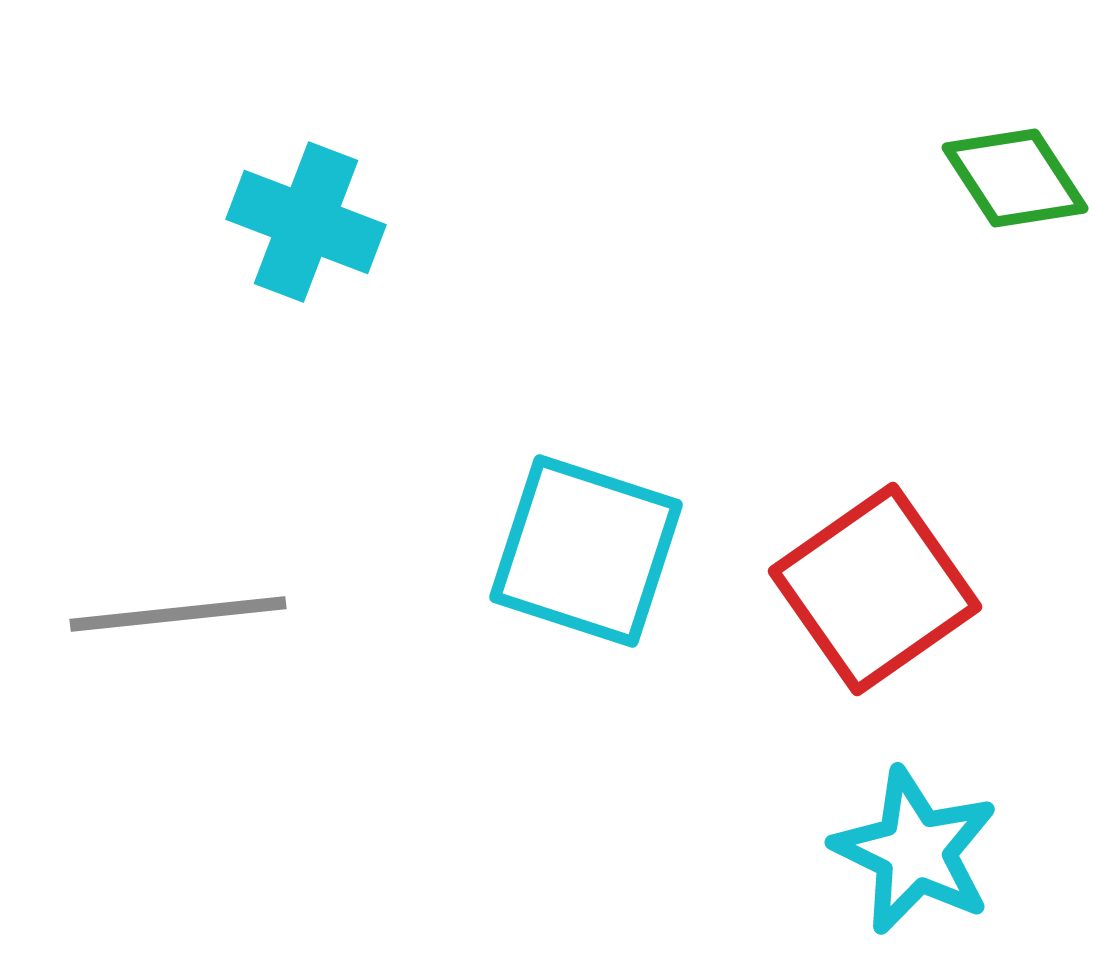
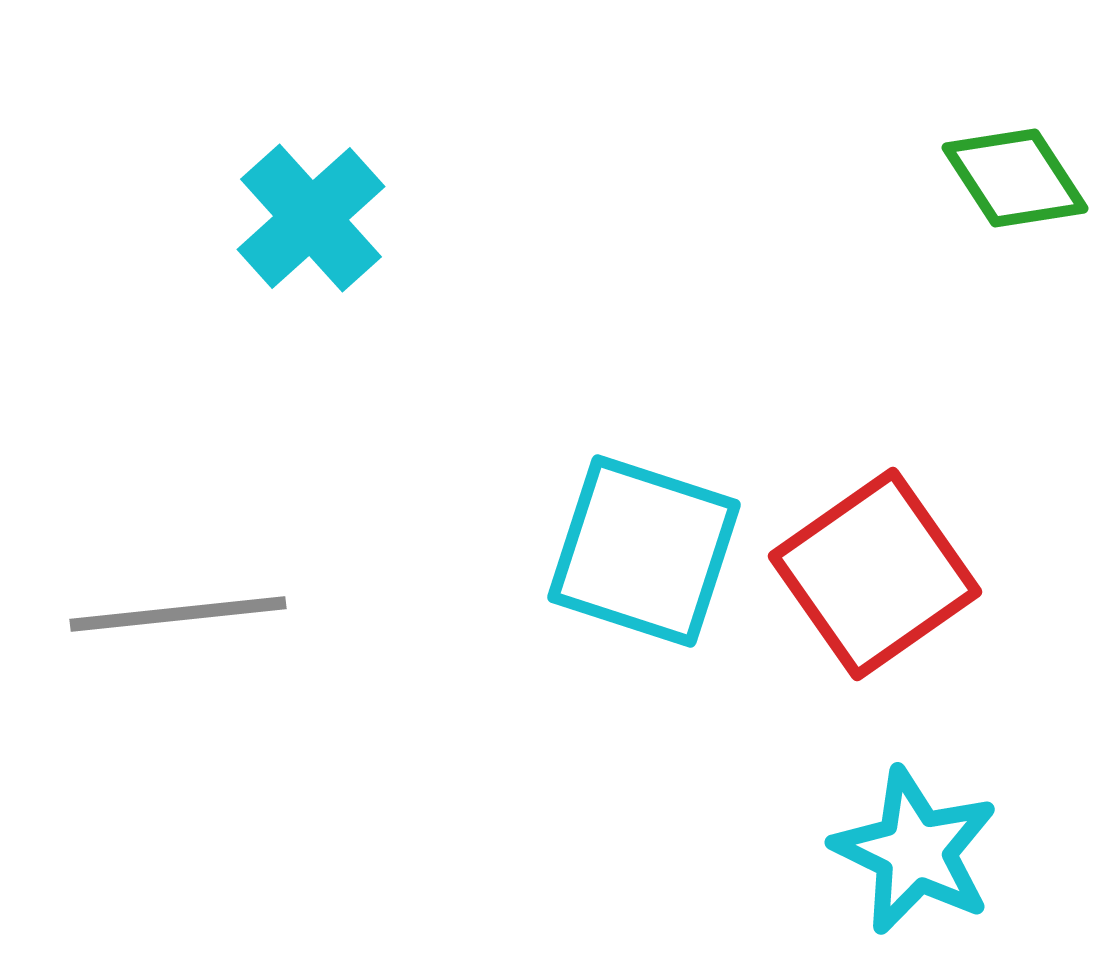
cyan cross: moved 5 px right, 4 px up; rotated 27 degrees clockwise
cyan square: moved 58 px right
red square: moved 15 px up
